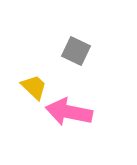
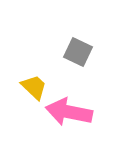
gray square: moved 2 px right, 1 px down
